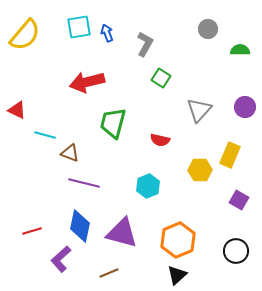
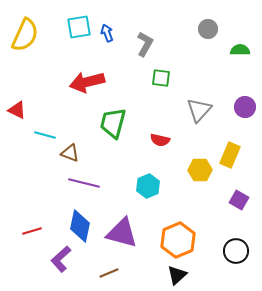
yellow semicircle: rotated 16 degrees counterclockwise
green square: rotated 24 degrees counterclockwise
